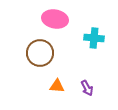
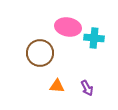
pink ellipse: moved 13 px right, 8 px down
